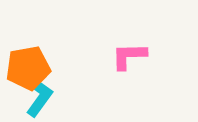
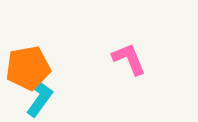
pink L-shape: moved 3 px down; rotated 69 degrees clockwise
